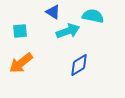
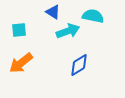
cyan square: moved 1 px left, 1 px up
